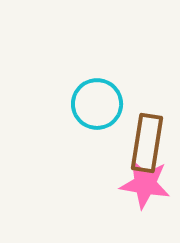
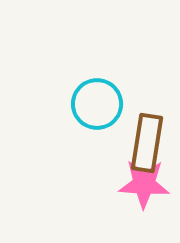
pink star: moved 1 px left; rotated 6 degrees counterclockwise
